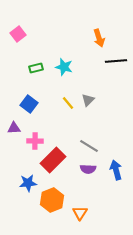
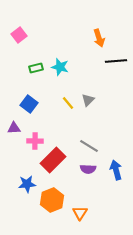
pink square: moved 1 px right, 1 px down
cyan star: moved 4 px left
blue star: moved 1 px left, 1 px down
